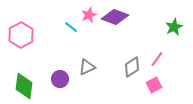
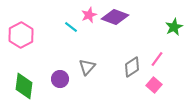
gray triangle: rotated 24 degrees counterclockwise
pink square: rotated 21 degrees counterclockwise
